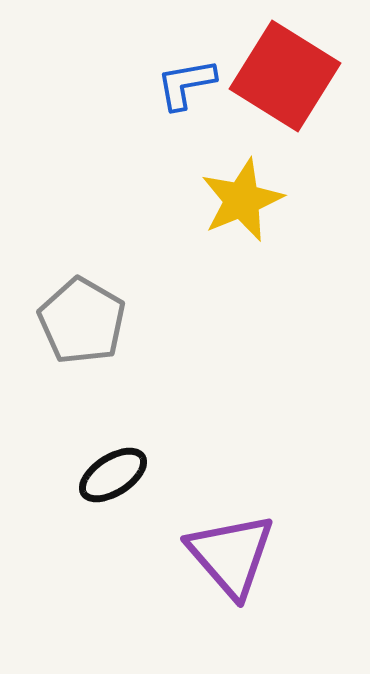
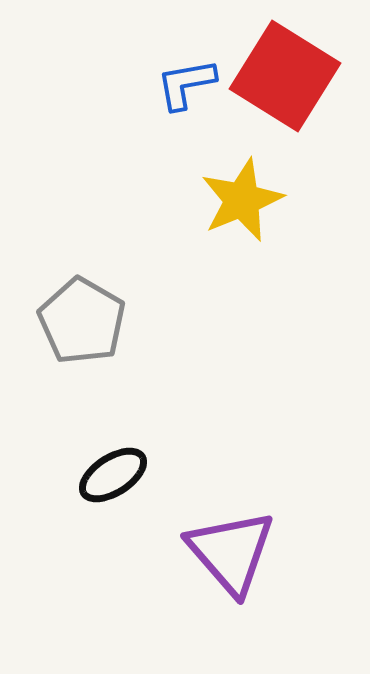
purple triangle: moved 3 px up
